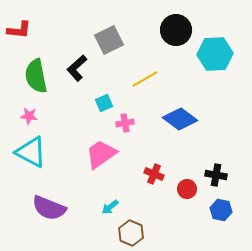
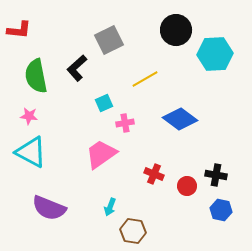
red circle: moved 3 px up
cyan arrow: rotated 30 degrees counterclockwise
brown hexagon: moved 2 px right, 2 px up; rotated 15 degrees counterclockwise
